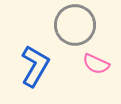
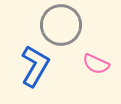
gray circle: moved 14 px left
